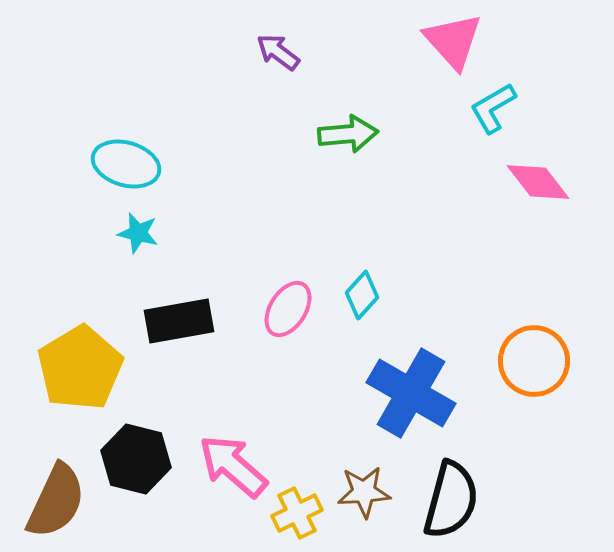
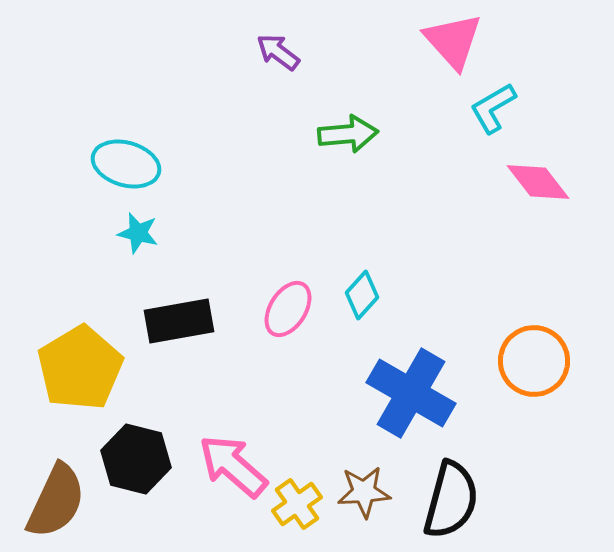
yellow cross: moved 9 px up; rotated 9 degrees counterclockwise
